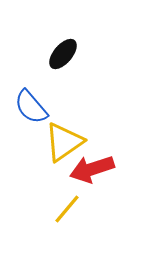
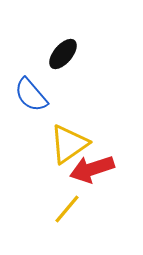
blue semicircle: moved 12 px up
yellow triangle: moved 5 px right, 2 px down
